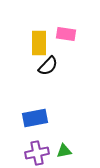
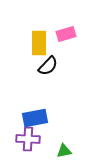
pink rectangle: rotated 24 degrees counterclockwise
purple cross: moved 9 px left, 14 px up; rotated 15 degrees clockwise
